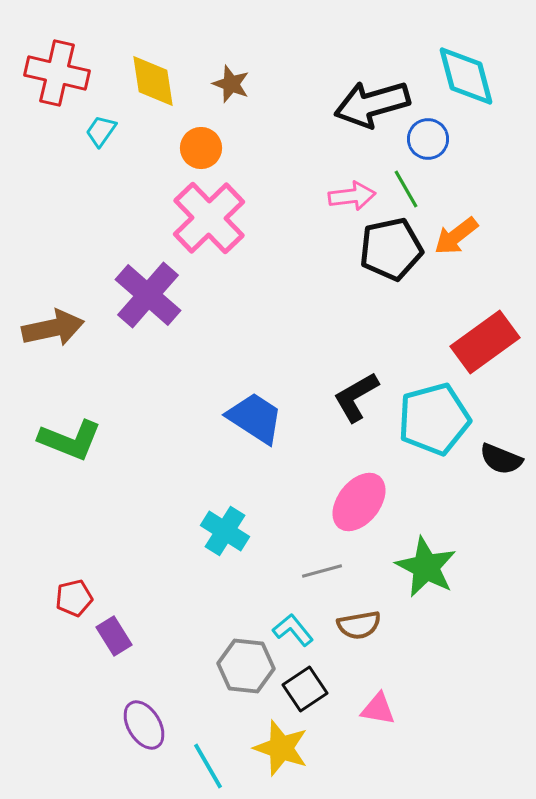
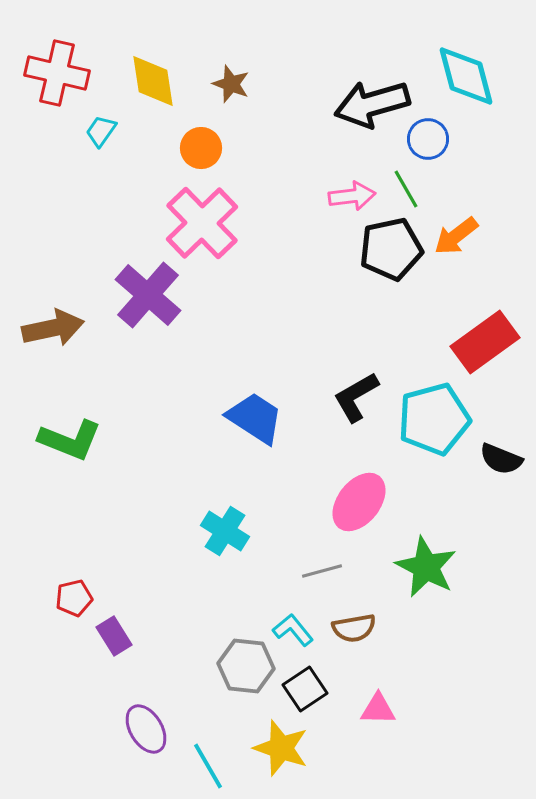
pink cross: moved 7 px left, 5 px down
brown semicircle: moved 5 px left, 3 px down
pink triangle: rotated 9 degrees counterclockwise
purple ellipse: moved 2 px right, 4 px down
